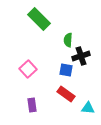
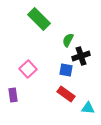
green semicircle: rotated 24 degrees clockwise
purple rectangle: moved 19 px left, 10 px up
